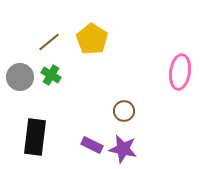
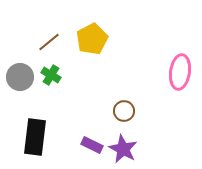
yellow pentagon: rotated 12 degrees clockwise
purple star: rotated 16 degrees clockwise
